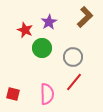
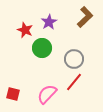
gray circle: moved 1 px right, 2 px down
pink semicircle: rotated 135 degrees counterclockwise
